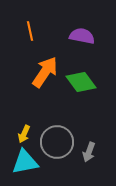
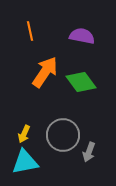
gray circle: moved 6 px right, 7 px up
